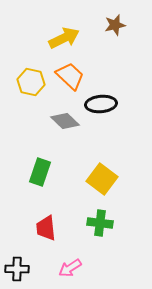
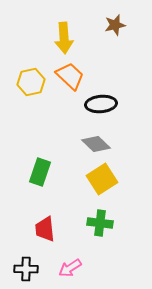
yellow arrow: rotated 112 degrees clockwise
yellow hexagon: rotated 24 degrees counterclockwise
gray diamond: moved 31 px right, 23 px down
yellow square: rotated 20 degrees clockwise
red trapezoid: moved 1 px left, 1 px down
black cross: moved 9 px right
